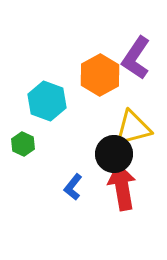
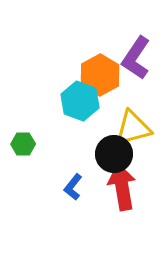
cyan hexagon: moved 33 px right
green hexagon: rotated 25 degrees counterclockwise
